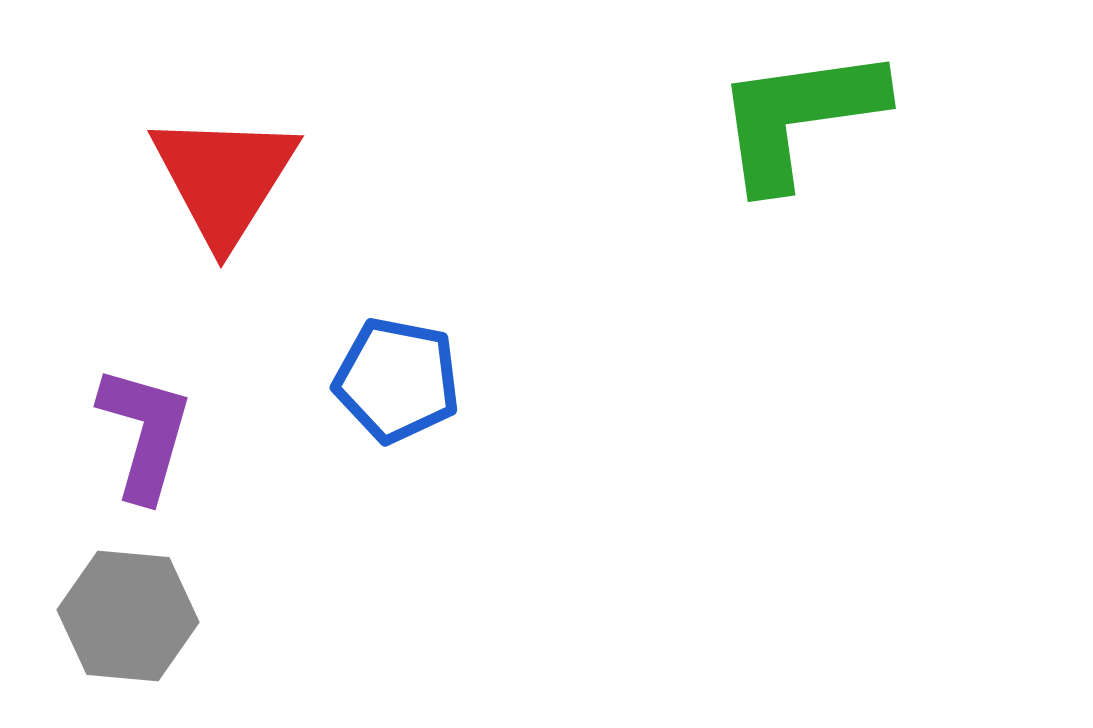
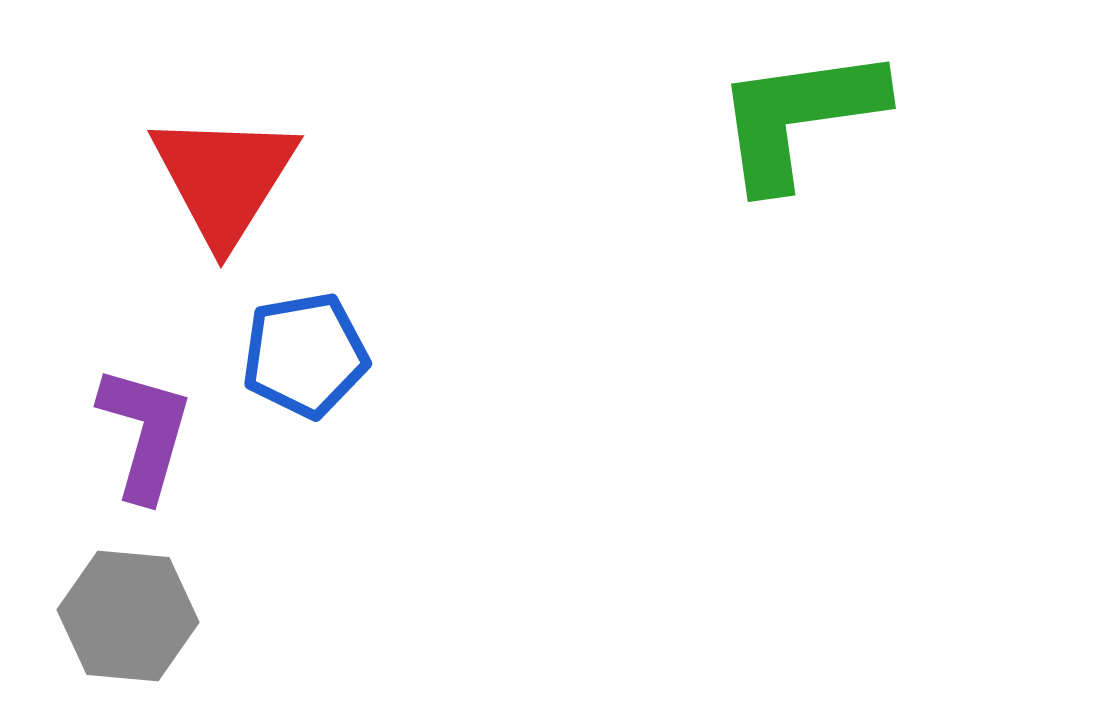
blue pentagon: moved 92 px left, 25 px up; rotated 21 degrees counterclockwise
